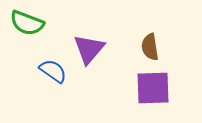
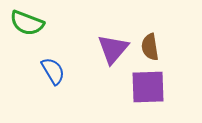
purple triangle: moved 24 px right
blue semicircle: rotated 24 degrees clockwise
purple square: moved 5 px left, 1 px up
